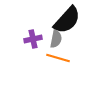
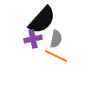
black semicircle: moved 25 px left
orange line: moved 2 px left, 2 px up; rotated 10 degrees clockwise
